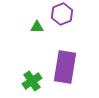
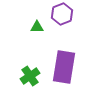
purple rectangle: moved 1 px left
green cross: moved 2 px left, 5 px up
